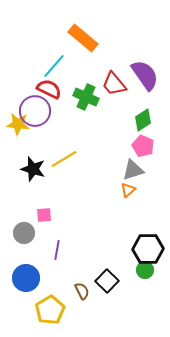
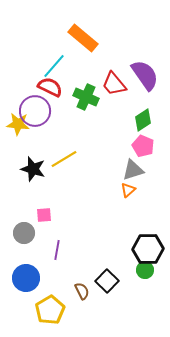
red semicircle: moved 1 px right, 2 px up
